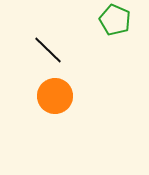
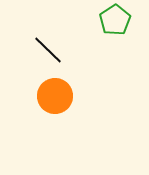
green pentagon: rotated 16 degrees clockwise
